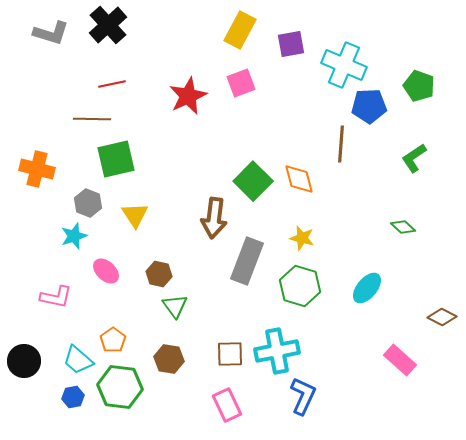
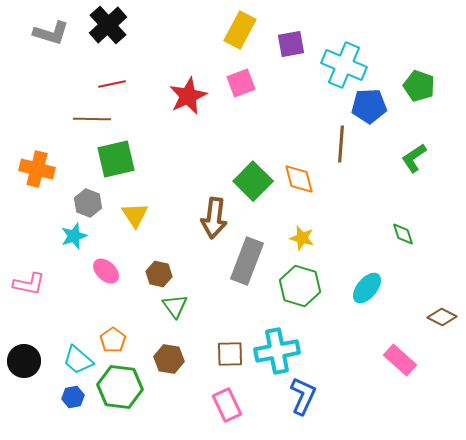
green diamond at (403, 227): moved 7 px down; rotated 30 degrees clockwise
pink L-shape at (56, 297): moved 27 px left, 13 px up
